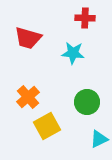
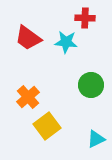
red trapezoid: rotated 20 degrees clockwise
cyan star: moved 7 px left, 11 px up
green circle: moved 4 px right, 17 px up
yellow square: rotated 8 degrees counterclockwise
cyan triangle: moved 3 px left
